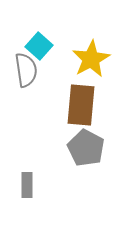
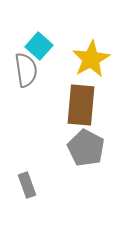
gray rectangle: rotated 20 degrees counterclockwise
